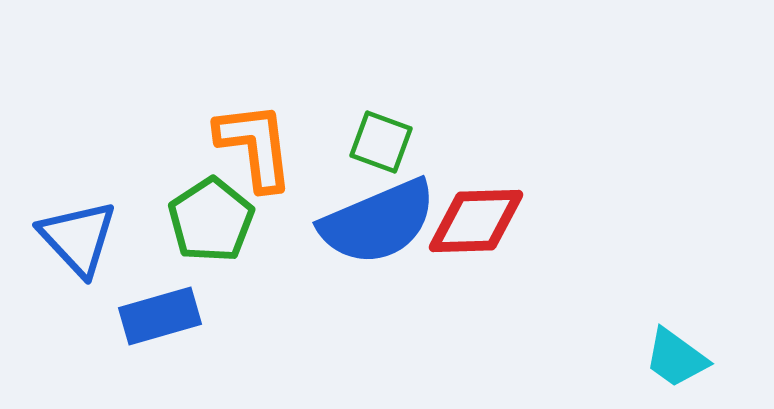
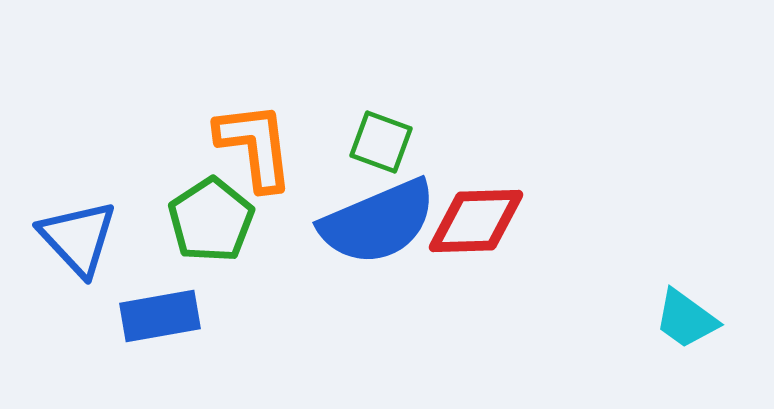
blue rectangle: rotated 6 degrees clockwise
cyan trapezoid: moved 10 px right, 39 px up
